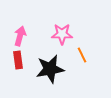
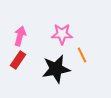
red rectangle: rotated 42 degrees clockwise
black star: moved 6 px right
